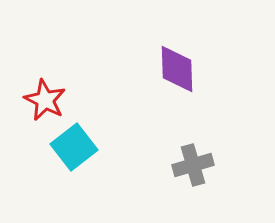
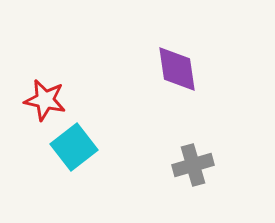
purple diamond: rotated 6 degrees counterclockwise
red star: rotated 15 degrees counterclockwise
